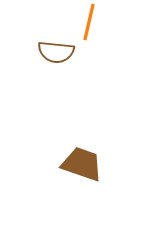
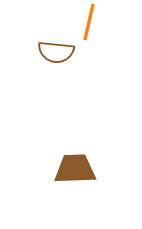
brown trapezoid: moved 7 px left, 5 px down; rotated 21 degrees counterclockwise
